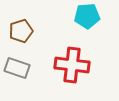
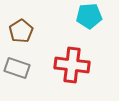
cyan pentagon: moved 2 px right
brown pentagon: rotated 15 degrees counterclockwise
